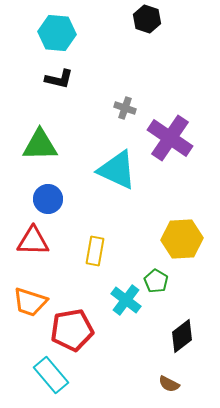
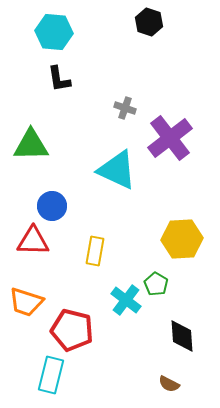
black hexagon: moved 2 px right, 3 px down
cyan hexagon: moved 3 px left, 1 px up
black L-shape: rotated 68 degrees clockwise
purple cross: rotated 18 degrees clockwise
green triangle: moved 9 px left
blue circle: moved 4 px right, 7 px down
green pentagon: moved 3 px down
orange trapezoid: moved 4 px left
red pentagon: rotated 24 degrees clockwise
black diamond: rotated 56 degrees counterclockwise
cyan rectangle: rotated 54 degrees clockwise
